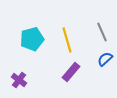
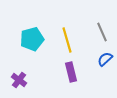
purple rectangle: rotated 54 degrees counterclockwise
